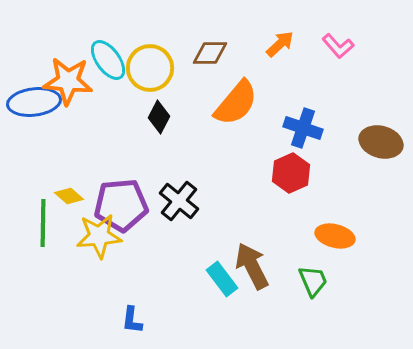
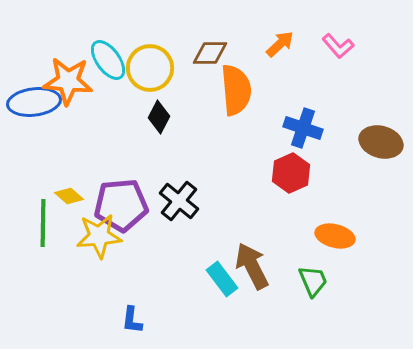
orange semicircle: moved 13 px up; rotated 45 degrees counterclockwise
